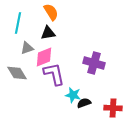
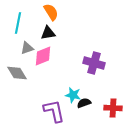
pink diamond: moved 1 px left, 1 px up
purple L-shape: moved 37 px down
